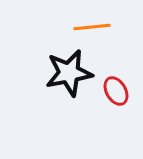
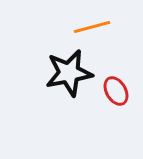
orange line: rotated 9 degrees counterclockwise
